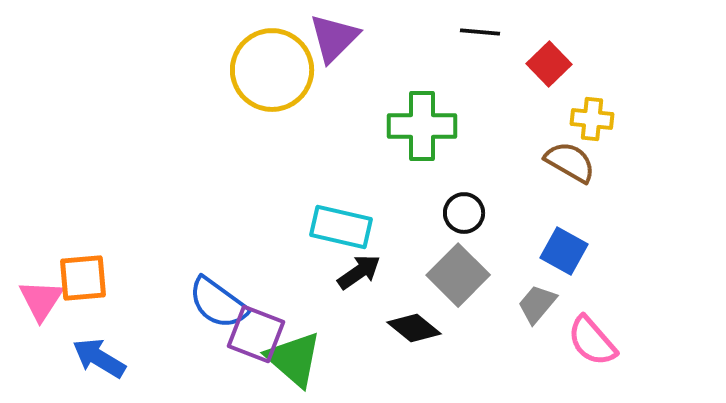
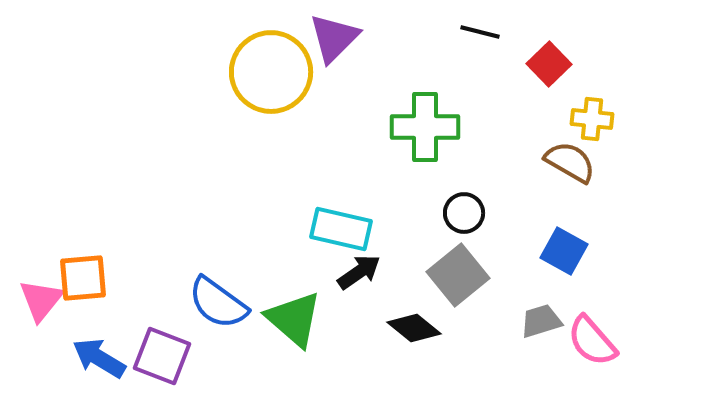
black line: rotated 9 degrees clockwise
yellow circle: moved 1 px left, 2 px down
green cross: moved 3 px right, 1 px down
cyan rectangle: moved 2 px down
gray square: rotated 6 degrees clockwise
pink triangle: rotated 6 degrees clockwise
gray trapezoid: moved 4 px right, 17 px down; rotated 33 degrees clockwise
purple square: moved 94 px left, 22 px down
green triangle: moved 40 px up
